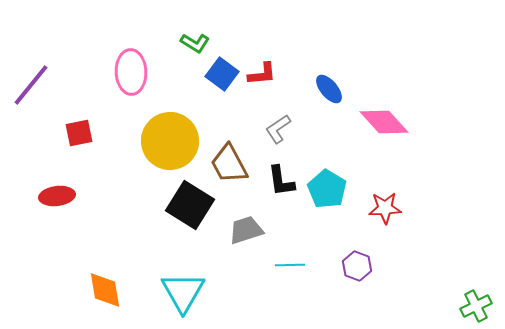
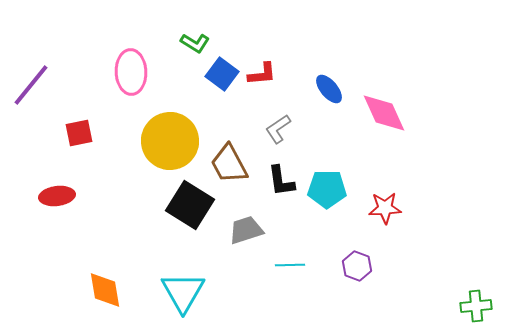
pink diamond: moved 9 px up; rotated 18 degrees clockwise
cyan pentagon: rotated 30 degrees counterclockwise
green cross: rotated 20 degrees clockwise
